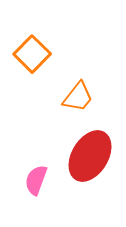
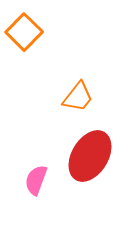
orange square: moved 8 px left, 22 px up
